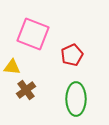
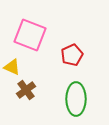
pink square: moved 3 px left, 1 px down
yellow triangle: rotated 18 degrees clockwise
